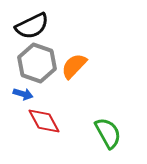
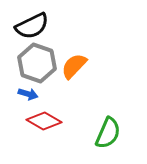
blue arrow: moved 5 px right
red diamond: rotated 32 degrees counterclockwise
green semicircle: rotated 52 degrees clockwise
